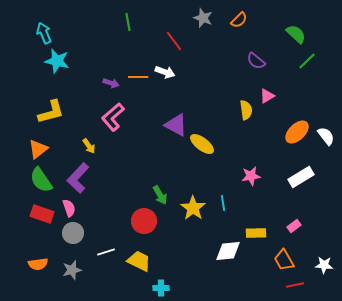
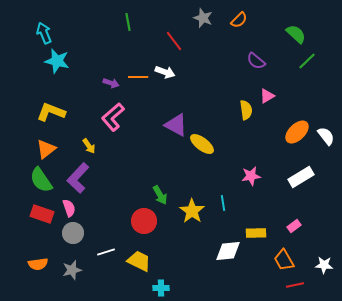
yellow L-shape at (51, 112): rotated 144 degrees counterclockwise
orange triangle at (38, 149): moved 8 px right
yellow star at (193, 208): moved 1 px left, 3 px down
